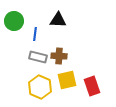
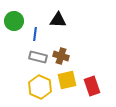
brown cross: moved 2 px right; rotated 14 degrees clockwise
